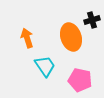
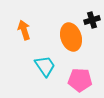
orange arrow: moved 3 px left, 8 px up
pink pentagon: rotated 10 degrees counterclockwise
